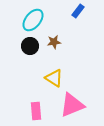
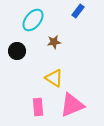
black circle: moved 13 px left, 5 px down
pink rectangle: moved 2 px right, 4 px up
